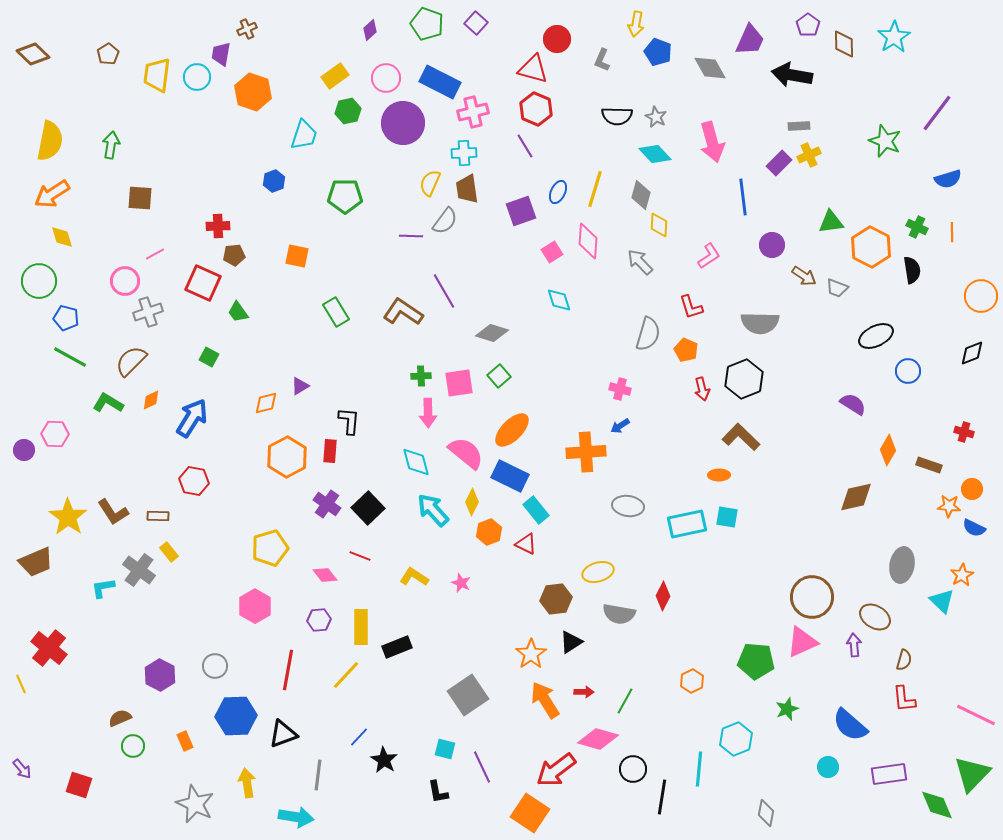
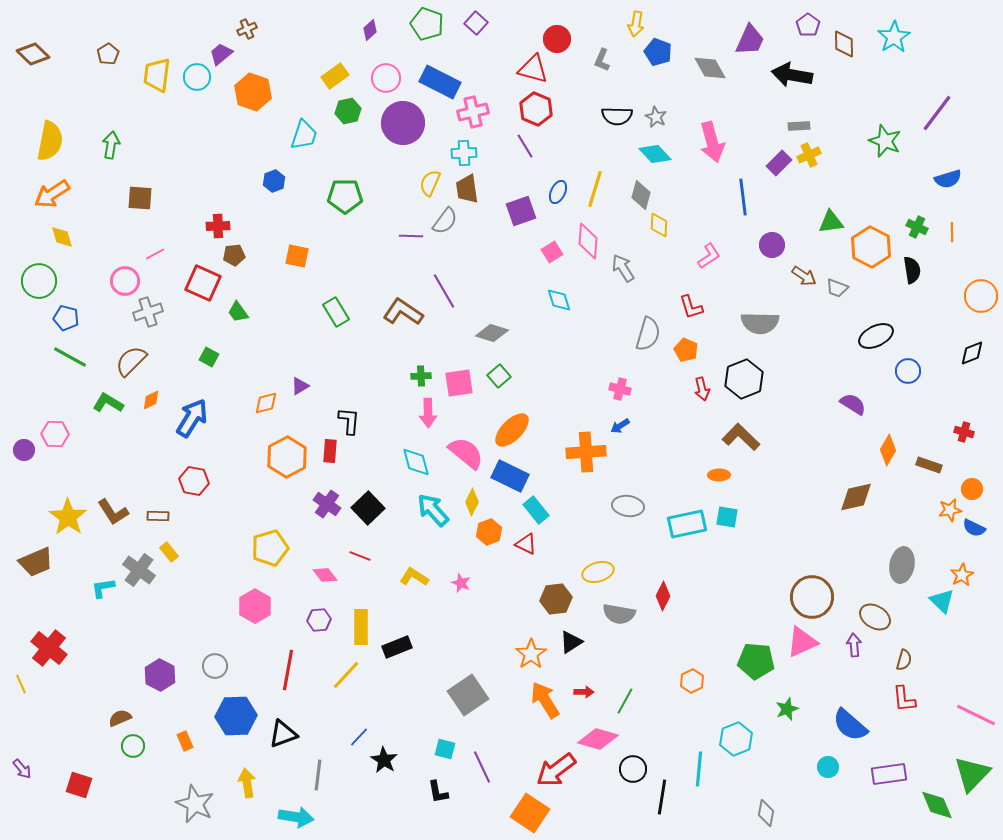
purple trapezoid at (221, 54): rotated 40 degrees clockwise
gray arrow at (640, 262): moved 17 px left, 6 px down; rotated 12 degrees clockwise
orange star at (949, 506): moved 1 px right, 4 px down; rotated 15 degrees counterclockwise
